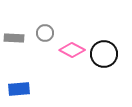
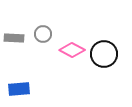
gray circle: moved 2 px left, 1 px down
